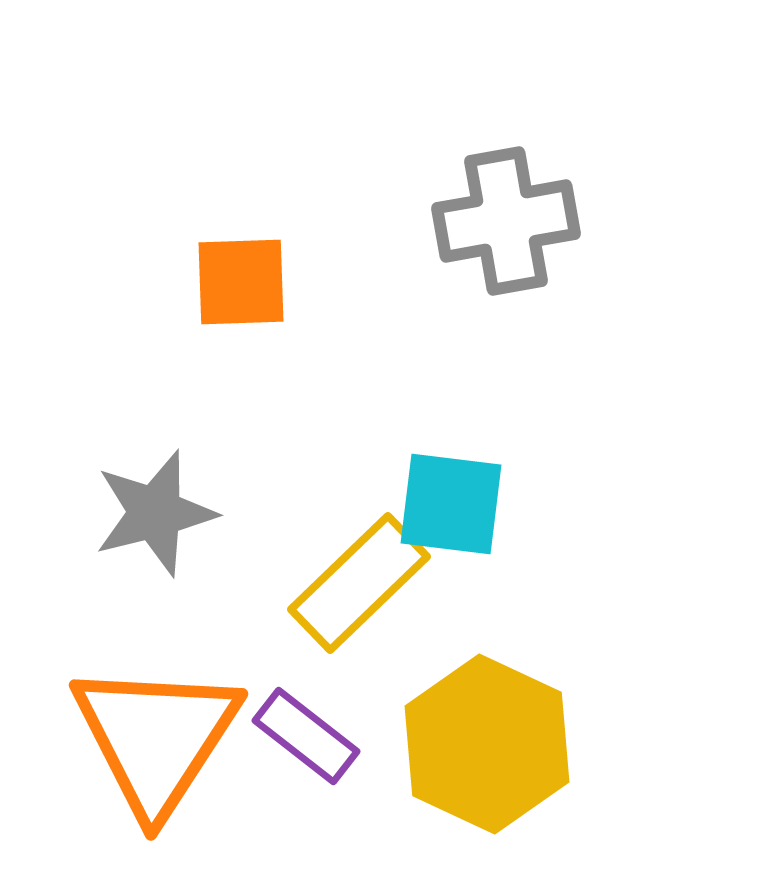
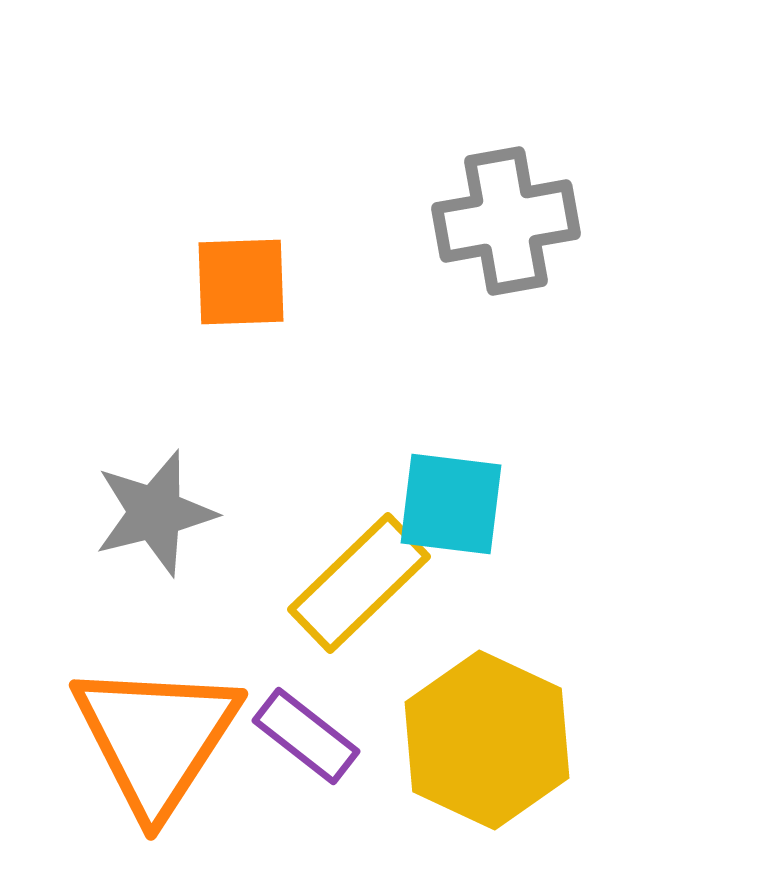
yellow hexagon: moved 4 px up
